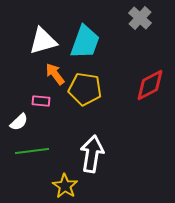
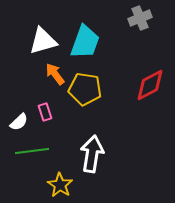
gray cross: rotated 25 degrees clockwise
pink rectangle: moved 4 px right, 11 px down; rotated 66 degrees clockwise
yellow star: moved 5 px left, 1 px up
